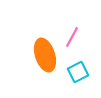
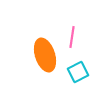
pink line: rotated 20 degrees counterclockwise
